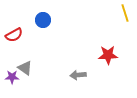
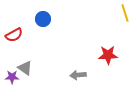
blue circle: moved 1 px up
